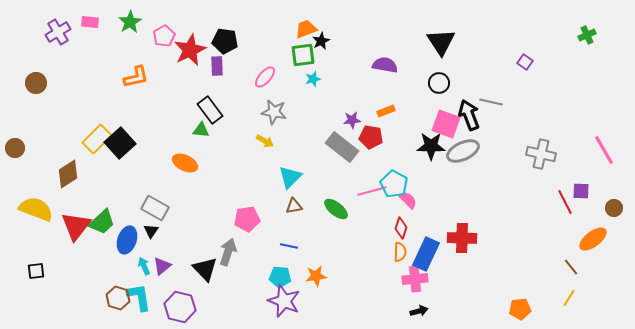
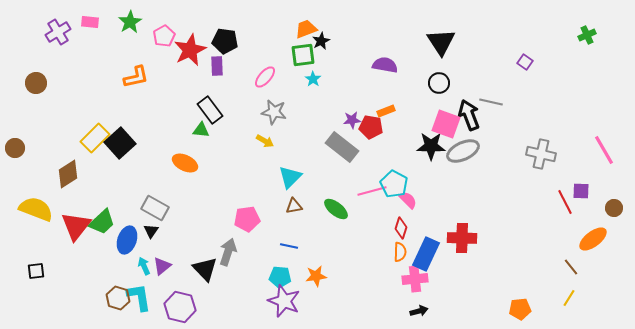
cyan star at (313, 79): rotated 21 degrees counterclockwise
red pentagon at (371, 137): moved 10 px up
yellow rectangle at (97, 139): moved 2 px left, 1 px up
